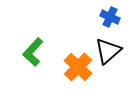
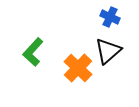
orange cross: moved 1 px down
